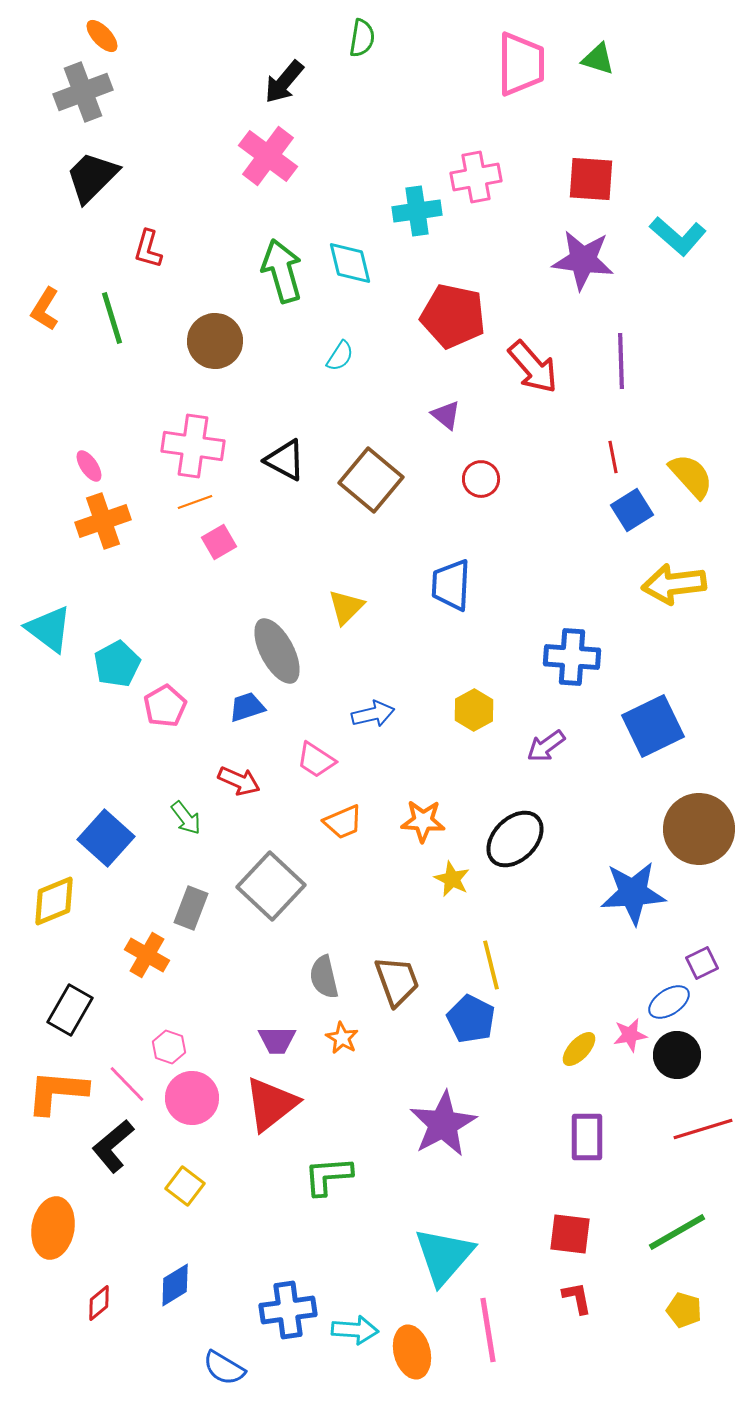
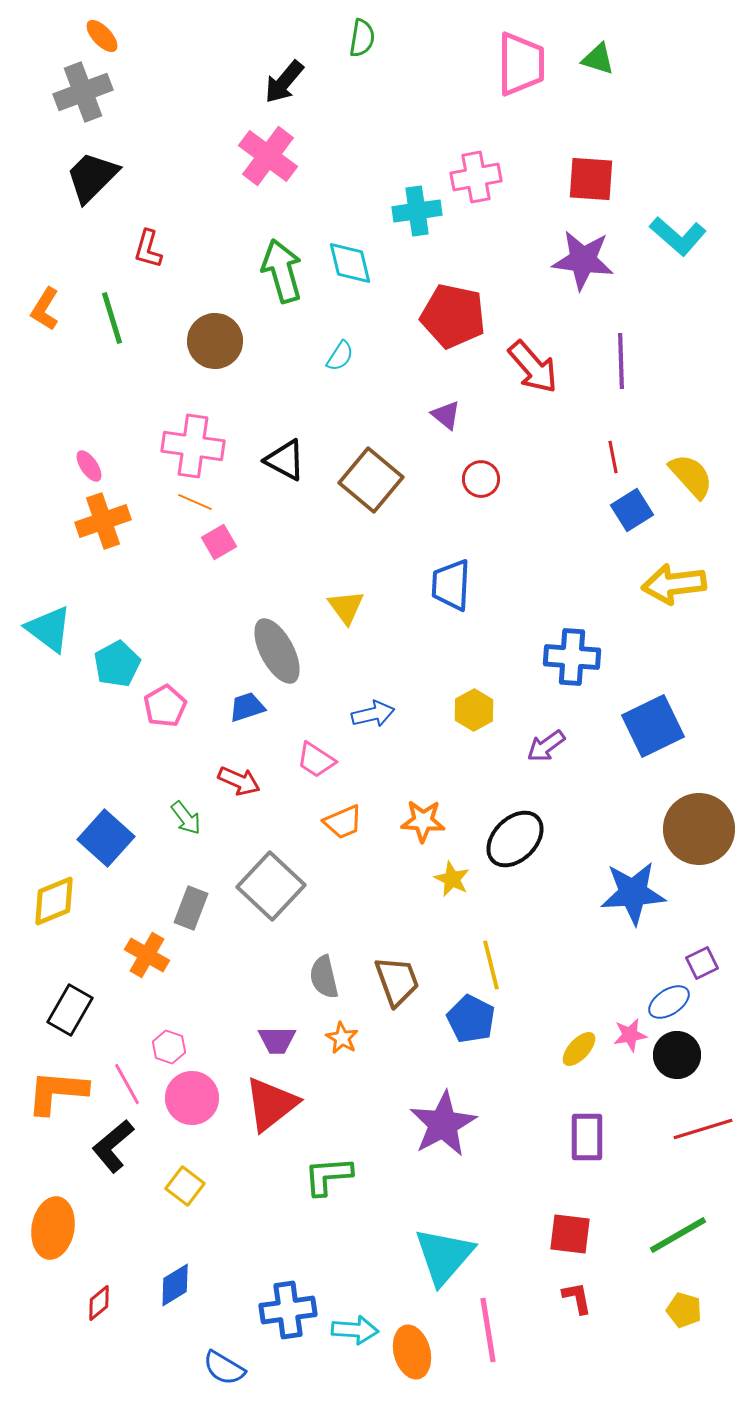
orange line at (195, 502): rotated 44 degrees clockwise
yellow triangle at (346, 607): rotated 21 degrees counterclockwise
pink line at (127, 1084): rotated 15 degrees clockwise
green line at (677, 1232): moved 1 px right, 3 px down
